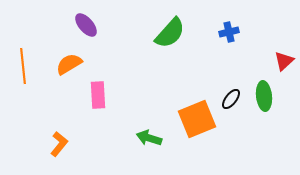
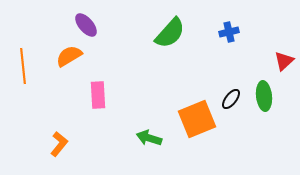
orange semicircle: moved 8 px up
